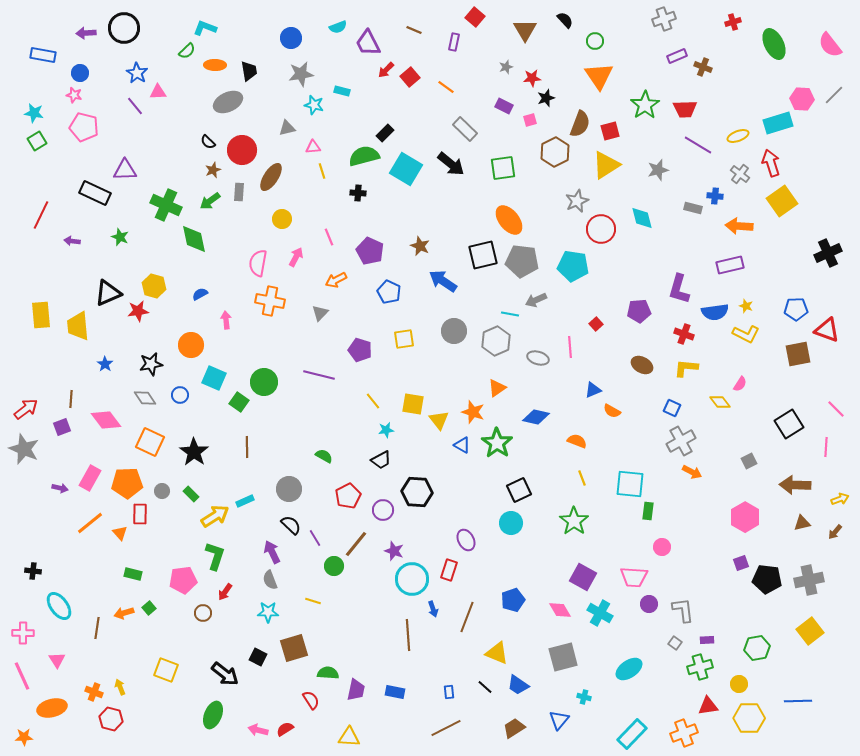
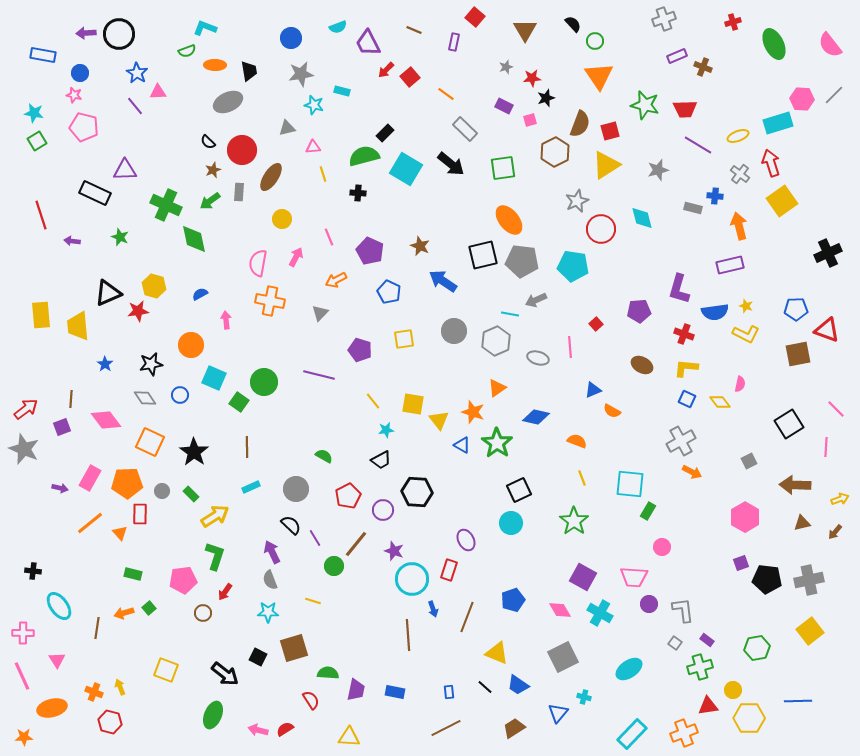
black semicircle at (565, 20): moved 8 px right, 4 px down
black circle at (124, 28): moved 5 px left, 6 px down
green semicircle at (187, 51): rotated 24 degrees clockwise
orange line at (446, 87): moved 7 px down
green star at (645, 105): rotated 24 degrees counterclockwise
yellow line at (322, 171): moved 1 px right, 3 px down
red line at (41, 215): rotated 44 degrees counterclockwise
orange arrow at (739, 226): rotated 72 degrees clockwise
pink semicircle at (740, 384): rotated 21 degrees counterclockwise
blue square at (672, 408): moved 15 px right, 9 px up
gray circle at (289, 489): moved 7 px right
cyan rectangle at (245, 501): moved 6 px right, 14 px up
green rectangle at (648, 511): rotated 24 degrees clockwise
purple rectangle at (707, 640): rotated 40 degrees clockwise
gray square at (563, 657): rotated 12 degrees counterclockwise
yellow circle at (739, 684): moved 6 px left, 6 px down
red hexagon at (111, 719): moved 1 px left, 3 px down
blue triangle at (559, 720): moved 1 px left, 7 px up
